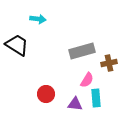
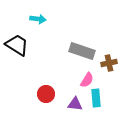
gray rectangle: rotated 35 degrees clockwise
